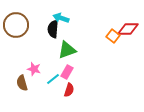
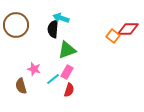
brown semicircle: moved 1 px left, 3 px down
